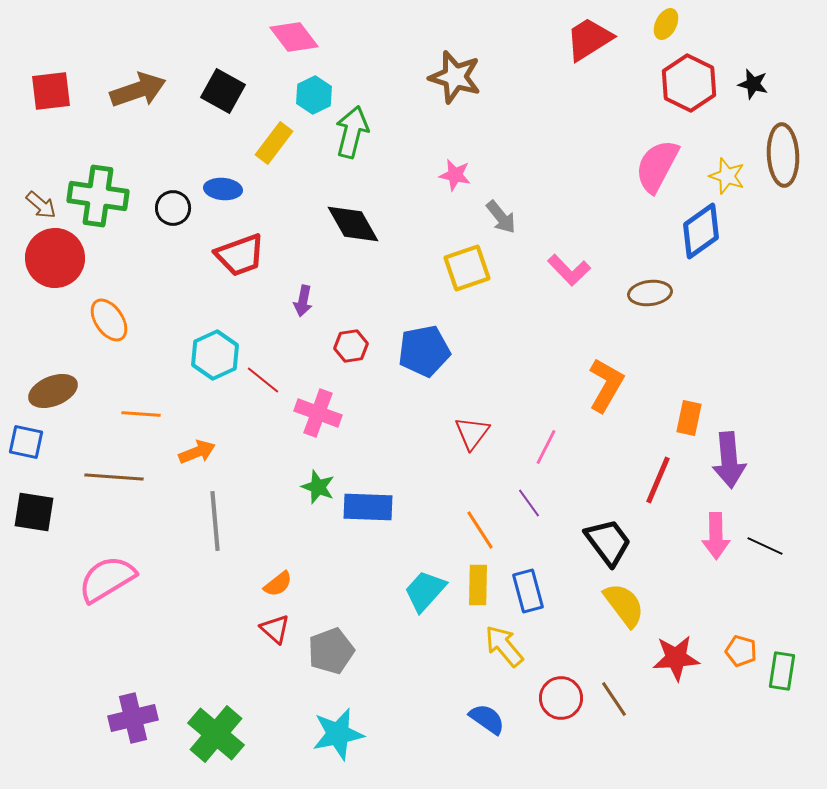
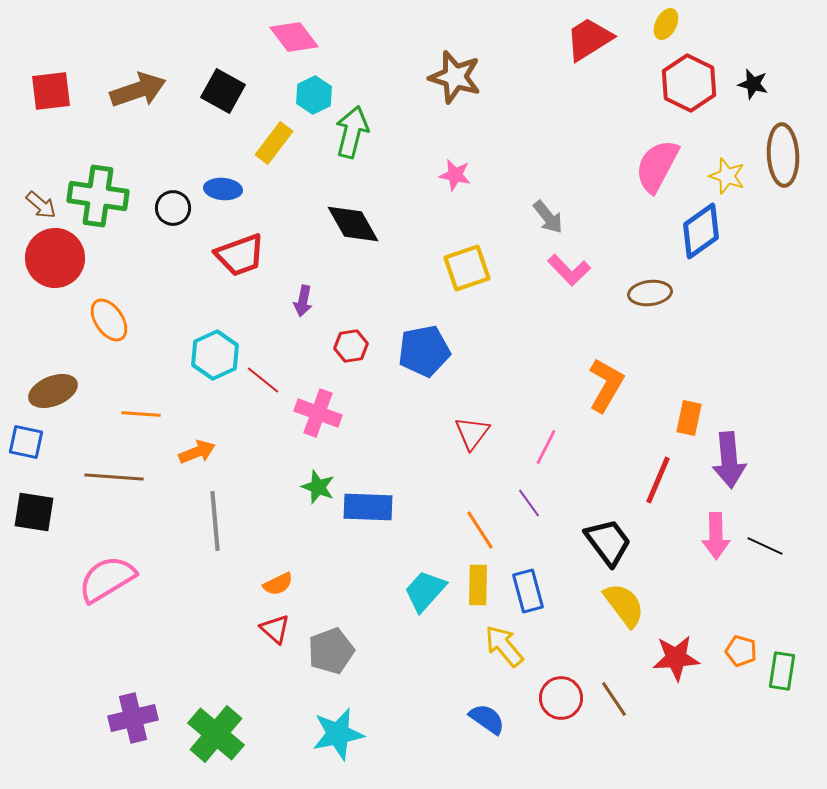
gray arrow at (501, 217): moved 47 px right
orange semicircle at (278, 584): rotated 12 degrees clockwise
